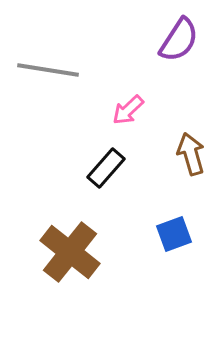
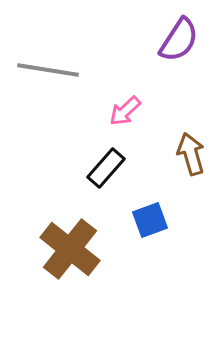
pink arrow: moved 3 px left, 1 px down
blue square: moved 24 px left, 14 px up
brown cross: moved 3 px up
